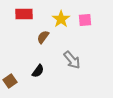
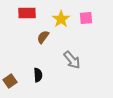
red rectangle: moved 3 px right, 1 px up
pink square: moved 1 px right, 2 px up
black semicircle: moved 4 px down; rotated 40 degrees counterclockwise
